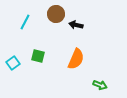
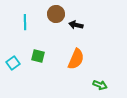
cyan line: rotated 28 degrees counterclockwise
